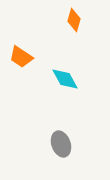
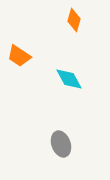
orange trapezoid: moved 2 px left, 1 px up
cyan diamond: moved 4 px right
